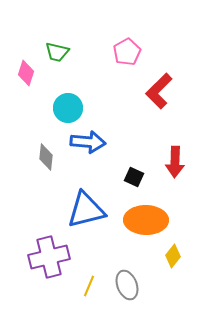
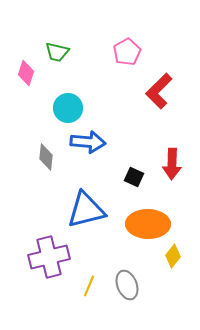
red arrow: moved 3 px left, 2 px down
orange ellipse: moved 2 px right, 4 px down
